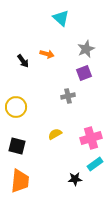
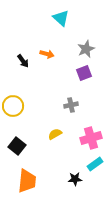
gray cross: moved 3 px right, 9 px down
yellow circle: moved 3 px left, 1 px up
black square: rotated 24 degrees clockwise
orange trapezoid: moved 7 px right
